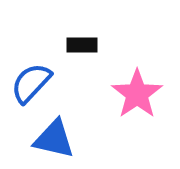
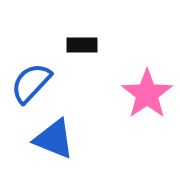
pink star: moved 10 px right
blue triangle: rotated 9 degrees clockwise
